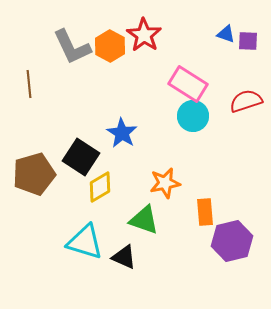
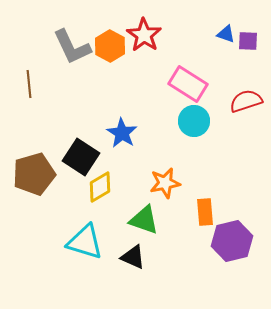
cyan circle: moved 1 px right, 5 px down
black triangle: moved 9 px right
